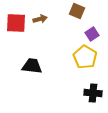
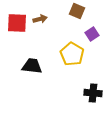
red square: moved 1 px right
yellow pentagon: moved 13 px left, 3 px up
